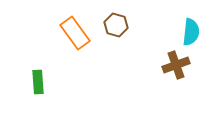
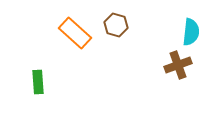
orange rectangle: rotated 12 degrees counterclockwise
brown cross: moved 2 px right
